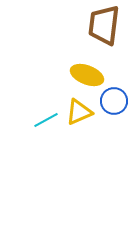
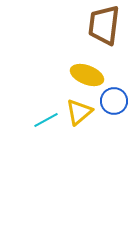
yellow triangle: rotated 16 degrees counterclockwise
